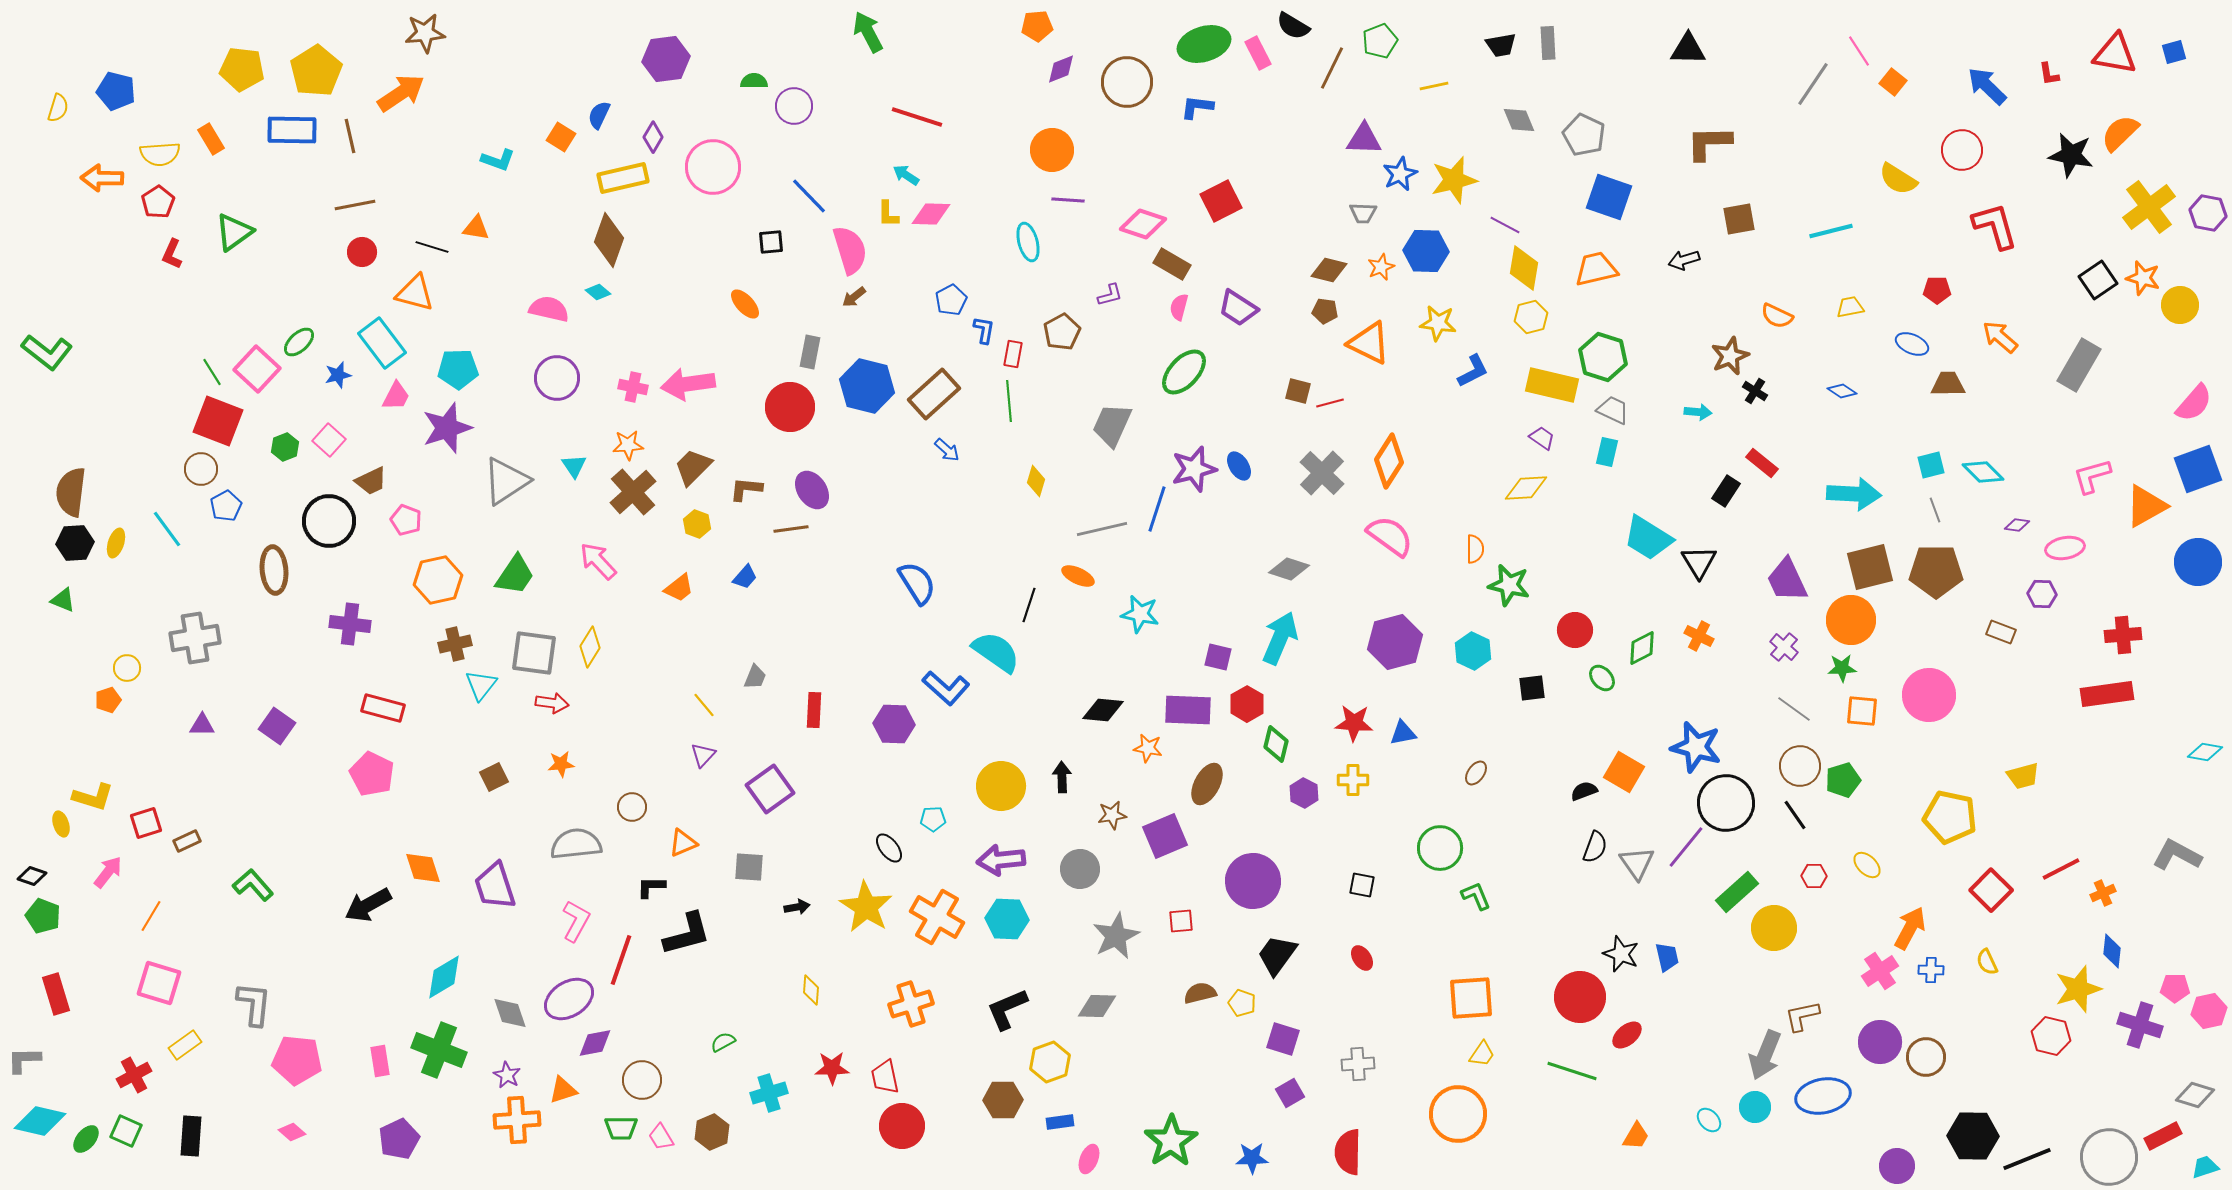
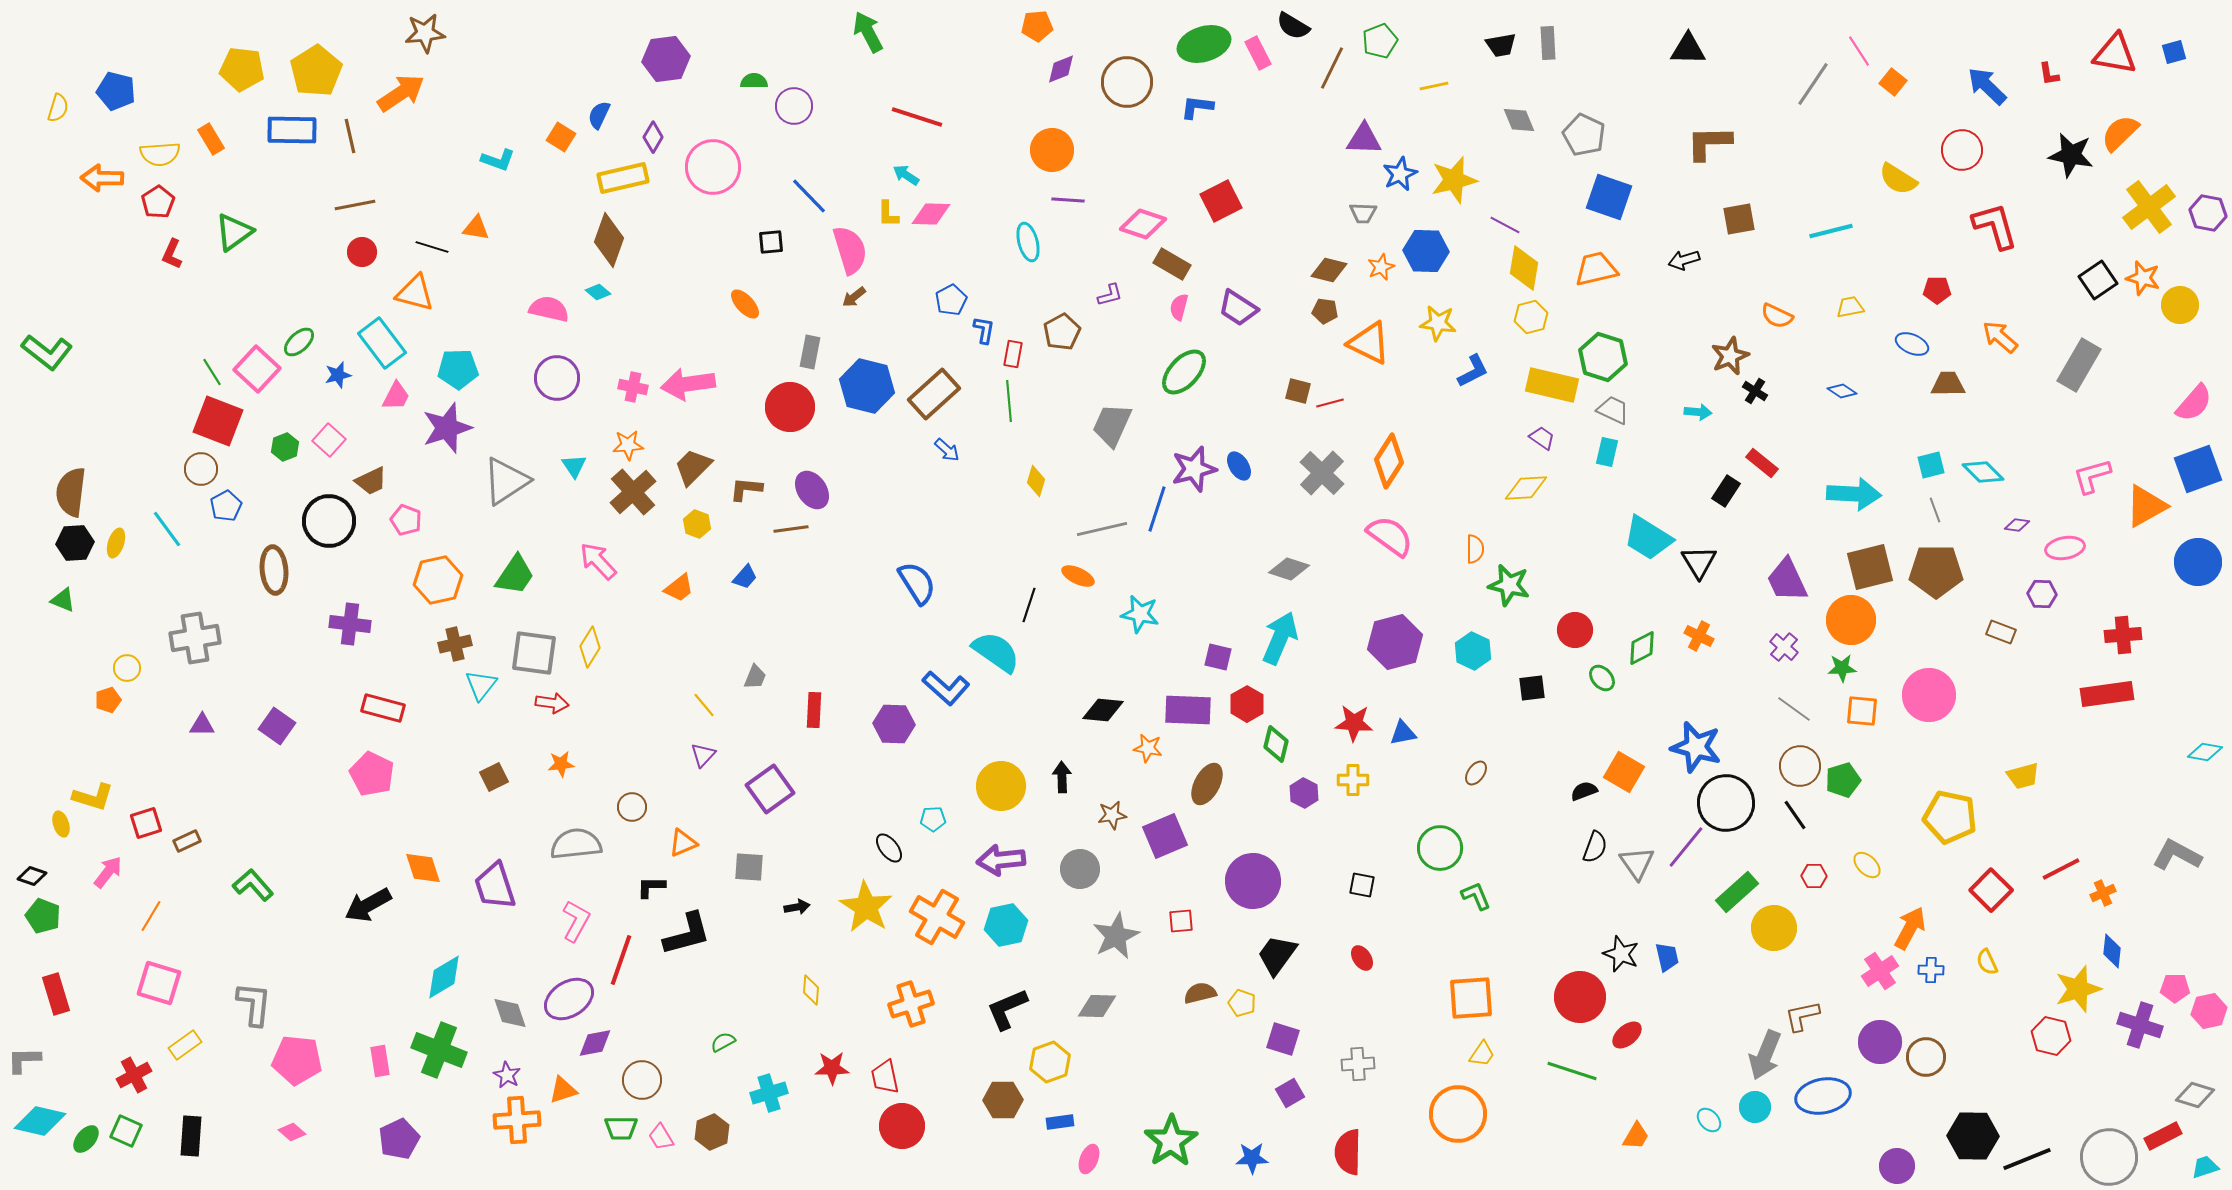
cyan hexagon at (1007, 919): moved 1 px left, 6 px down; rotated 15 degrees counterclockwise
